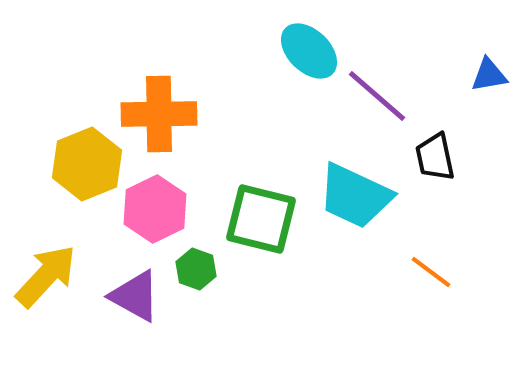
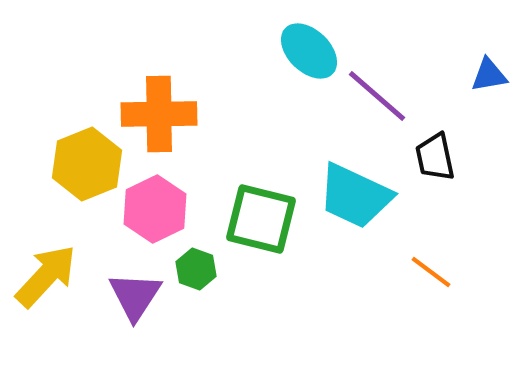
purple triangle: rotated 34 degrees clockwise
